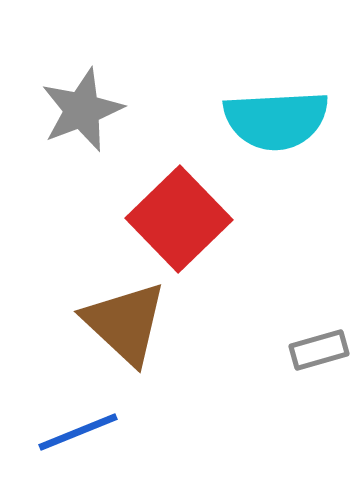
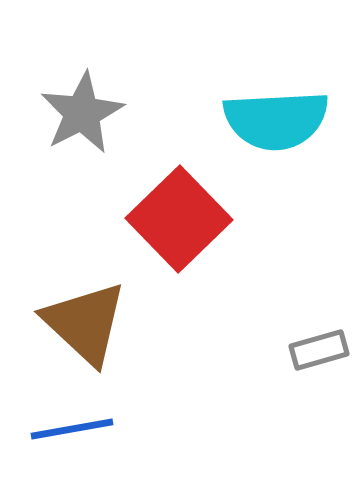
gray star: moved 3 px down; rotated 6 degrees counterclockwise
brown triangle: moved 40 px left
blue line: moved 6 px left, 3 px up; rotated 12 degrees clockwise
